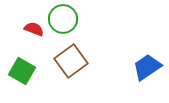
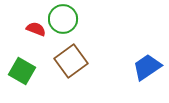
red semicircle: moved 2 px right
